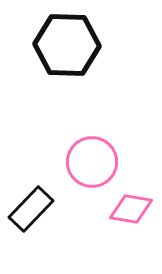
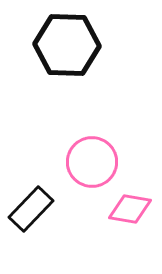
pink diamond: moved 1 px left
